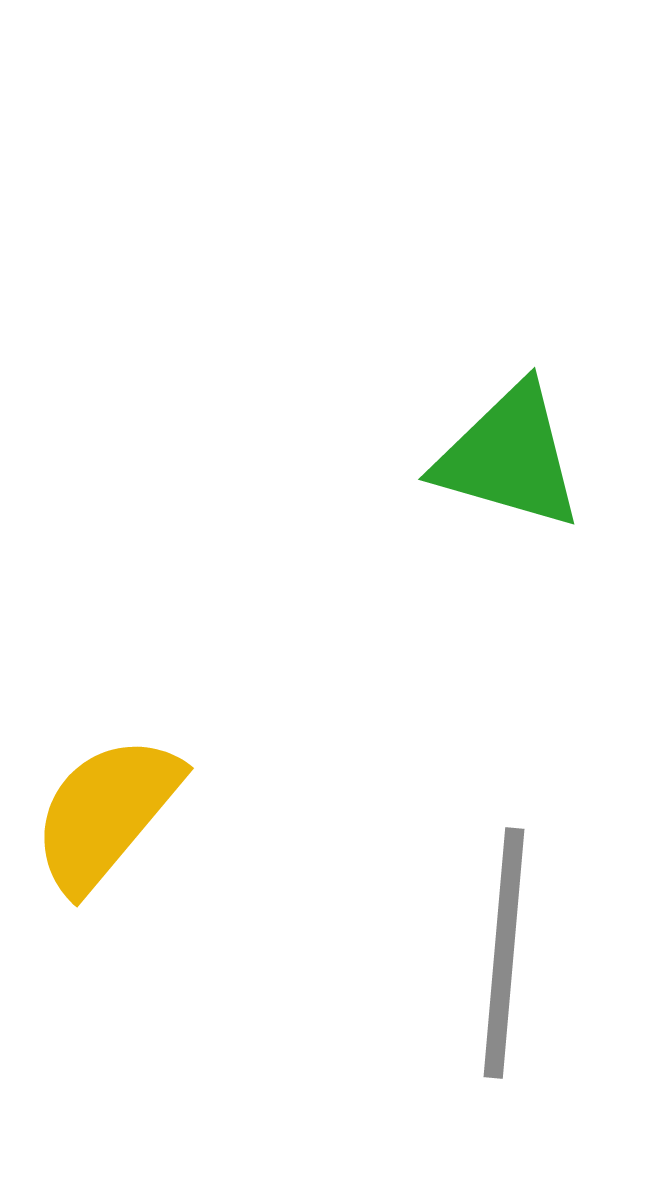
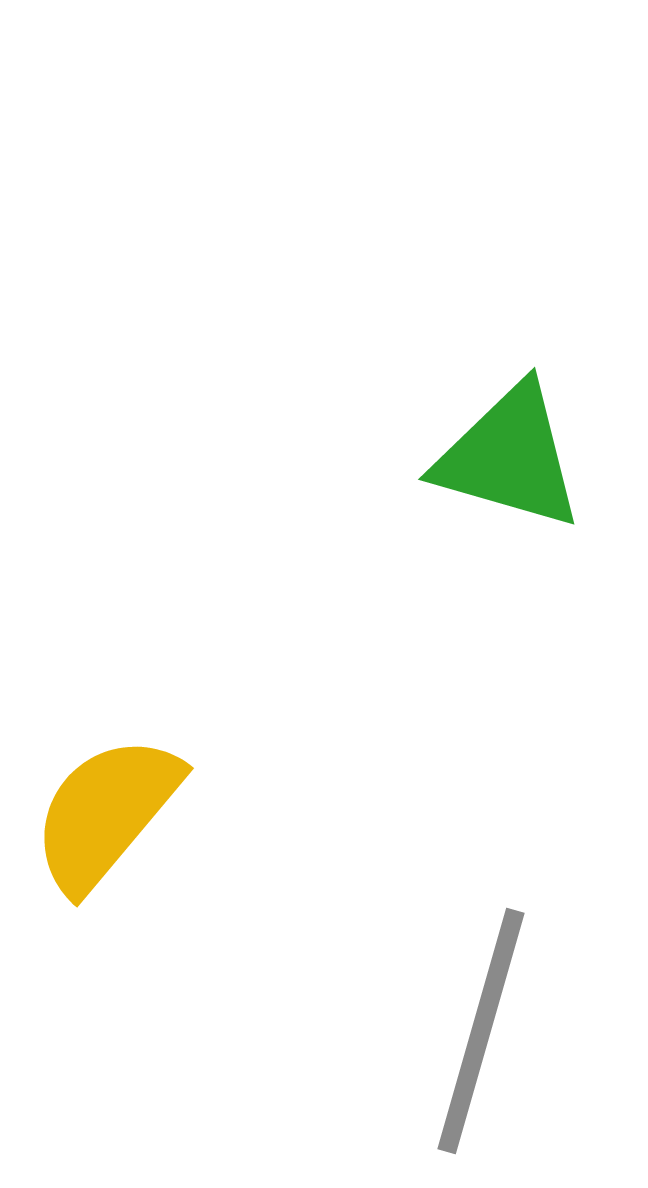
gray line: moved 23 px left, 78 px down; rotated 11 degrees clockwise
